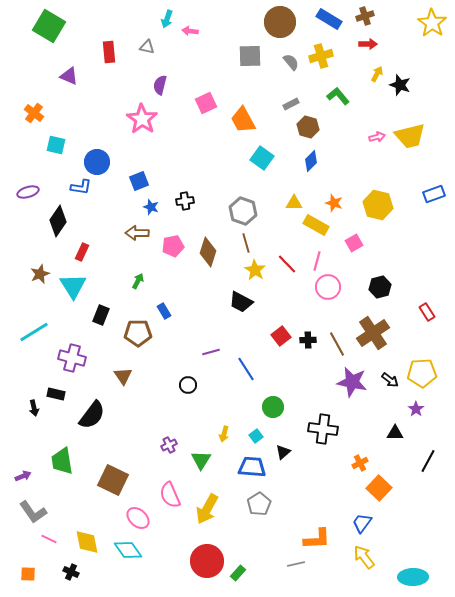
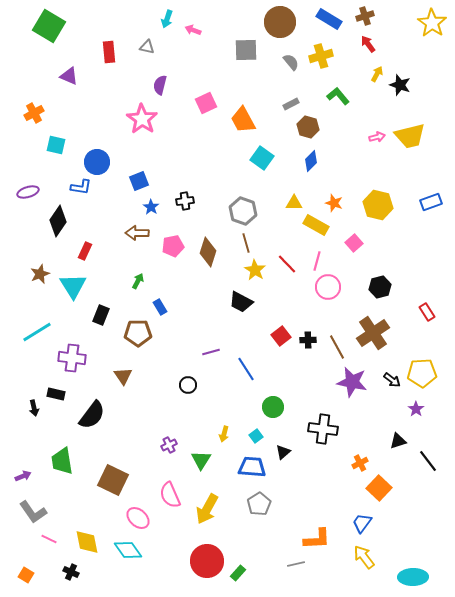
pink arrow at (190, 31): moved 3 px right, 1 px up; rotated 14 degrees clockwise
red arrow at (368, 44): rotated 126 degrees counterclockwise
gray square at (250, 56): moved 4 px left, 6 px up
orange cross at (34, 113): rotated 24 degrees clockwise
blue rectangle at (434, 194): moved 3 px left, 8 px down
blue star at (151, 207): rotated 14 degrees clockwise
pink square at (354, 243): rotated 12 degrees counterclockwise
red rectangle at (82, 252): moved 3 px right, 1 px up
blue rectangle at (164, 311): moved 4 px left, 4 px up
cyan line at (34, 332): moved 3 px right
brown line at (337, 344): moved 3 px down
purple cross at (72, 358): rotated 8 degrees counterclockwise
black arrow at (390, 380): moved 2 px right
black triangle at (395, 433): moved 3 px right, 8 px down; rotated 18 degrees counterclockwise
black line at (428, 461): rotated 65 degrees counterclockwise
orange square at (28, 574): moved 2 px left, 1 px down; rotated 28 degrees clockwise
